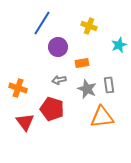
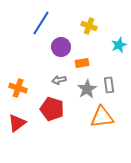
blue line: moved 1 px left
purple circle: moved 3 px right
gray star: rotated 18 degrees clockwise
red triangle: moved 8 px left, 1 px down; rotated 30 degrees clockwise
